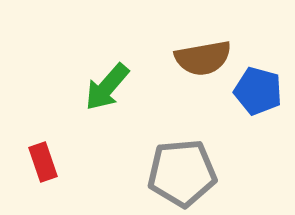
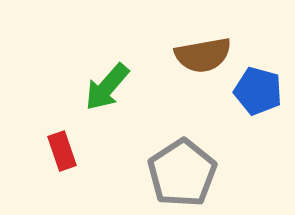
brown semicircle: moved 3 px up
red rectangle: moved 19 px right, 11 px up
gray pentagon: rotated 28 degrees counterclockwise
